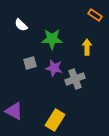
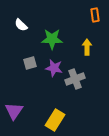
orange rectangle: rotated 48 degrees clockwise
purple triangle: rotated 36 degrees clockwise
